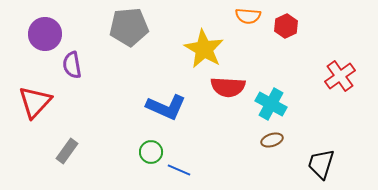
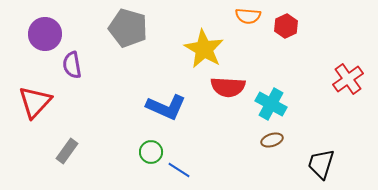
gray pentagon: moved 1 px left, 1 px down; rotated 21 degrees clockwise
red cross: moved 8 px right, 3 px down
blue line: rotated 10 degrees clockwise
